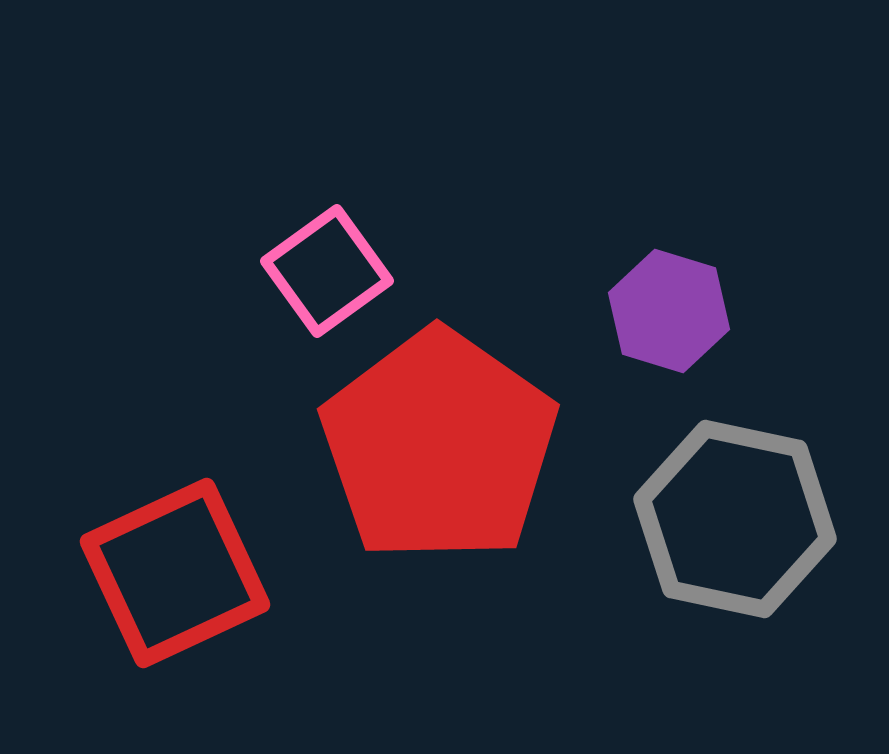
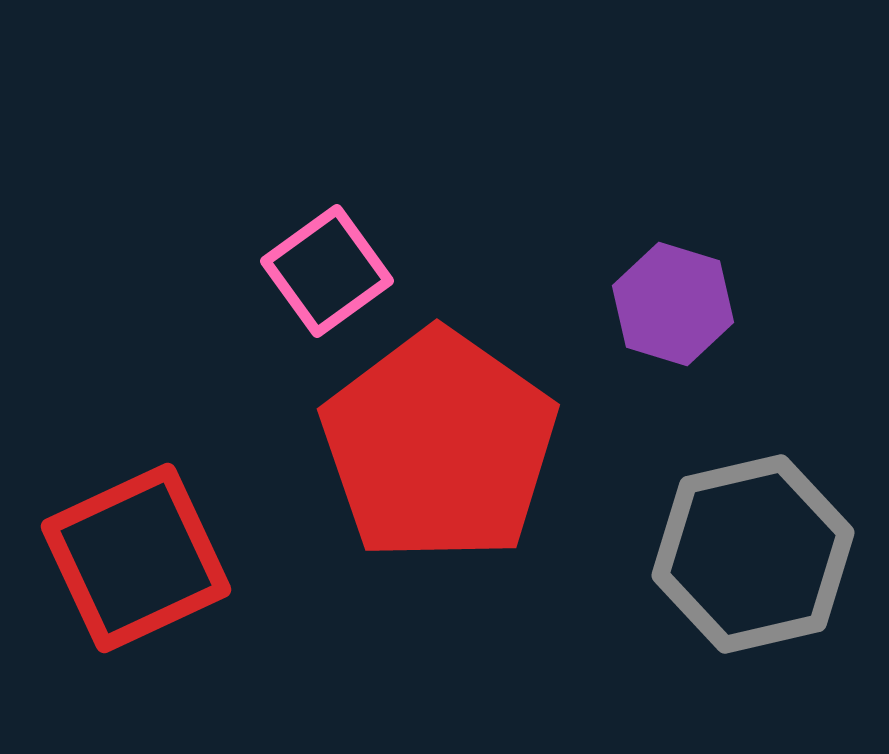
purple hexagon: moved 4 px right, 7 px up
gray hexagon: moved 18 px right, 35 px down; rotated 25 degrees counterclockwise
red square: moved 39 px left, 15 px up
